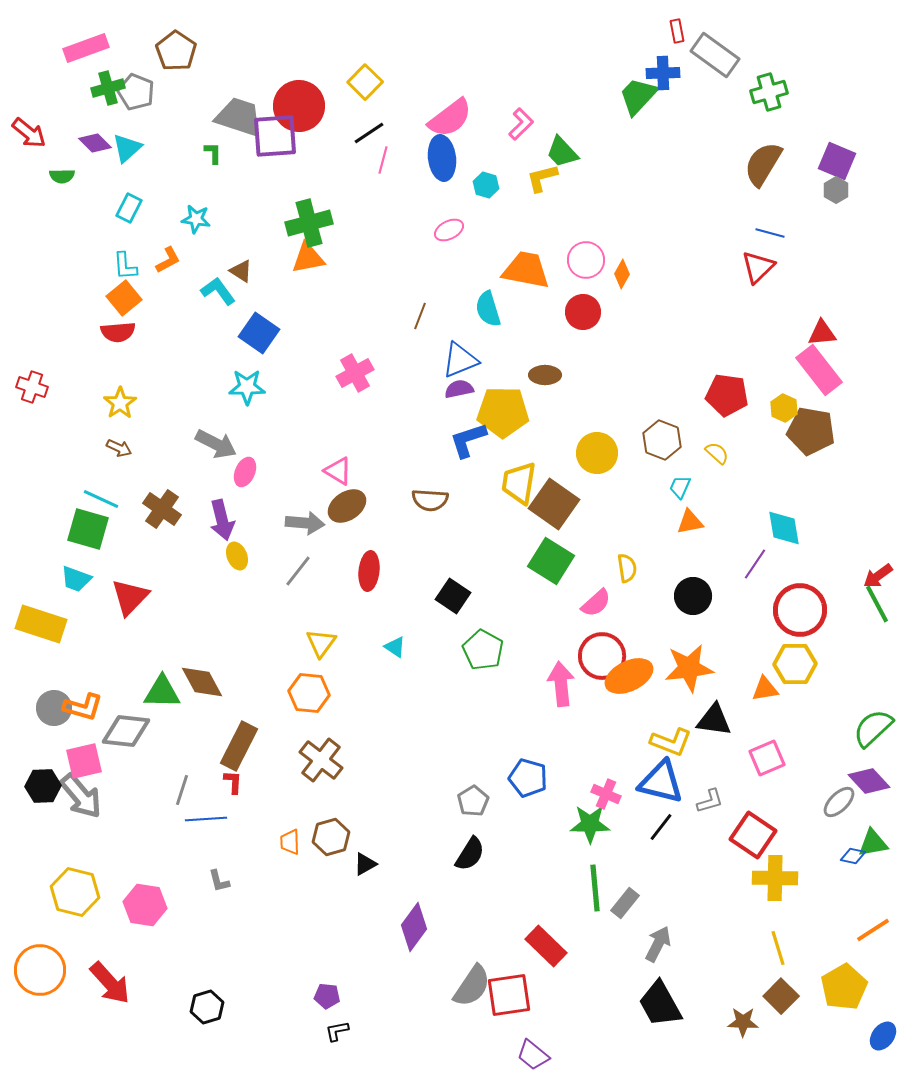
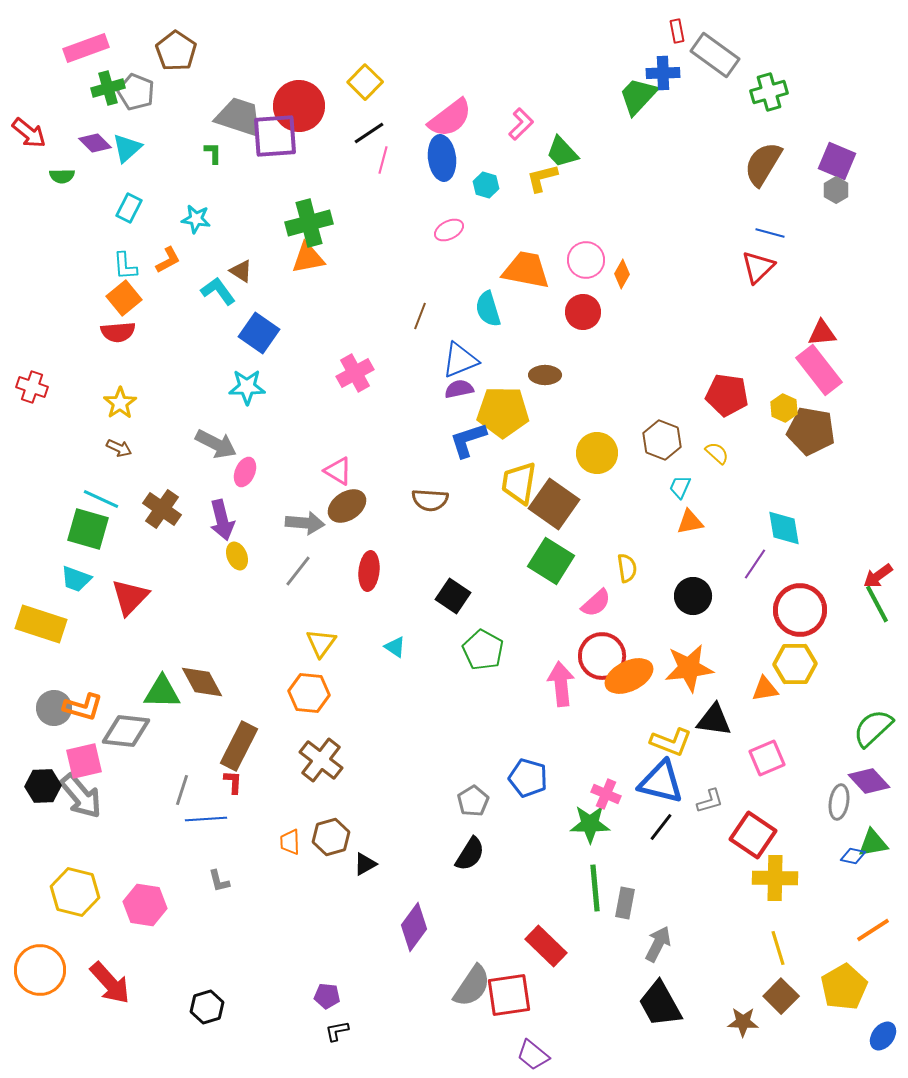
gray ellipse at (839, 802): rotated 36 degrees counterclockwise
gray rectangle at (625, 903): rotated 28 degrees counterclockwise
